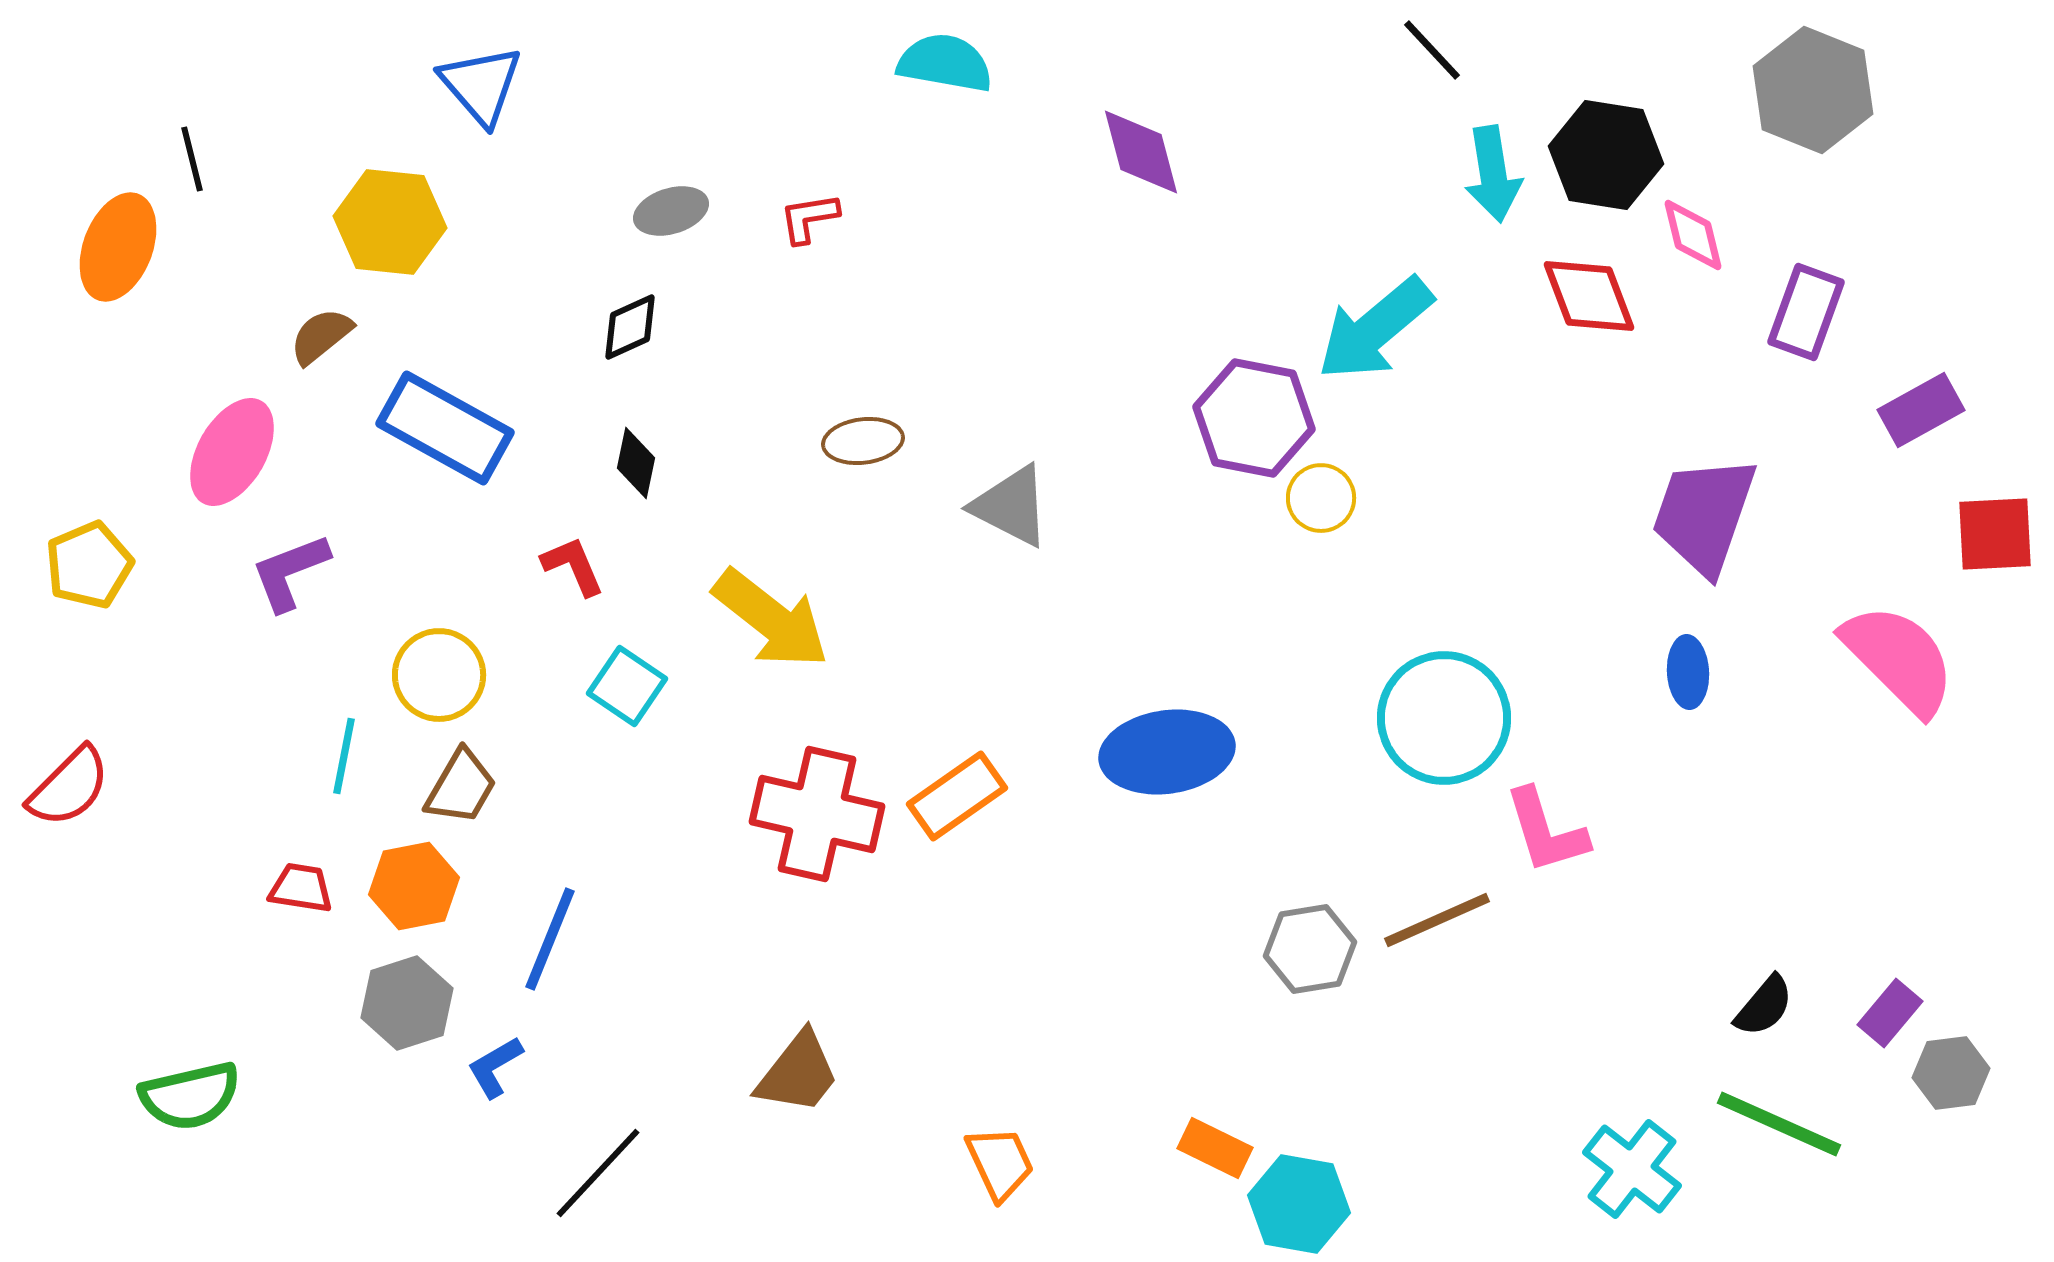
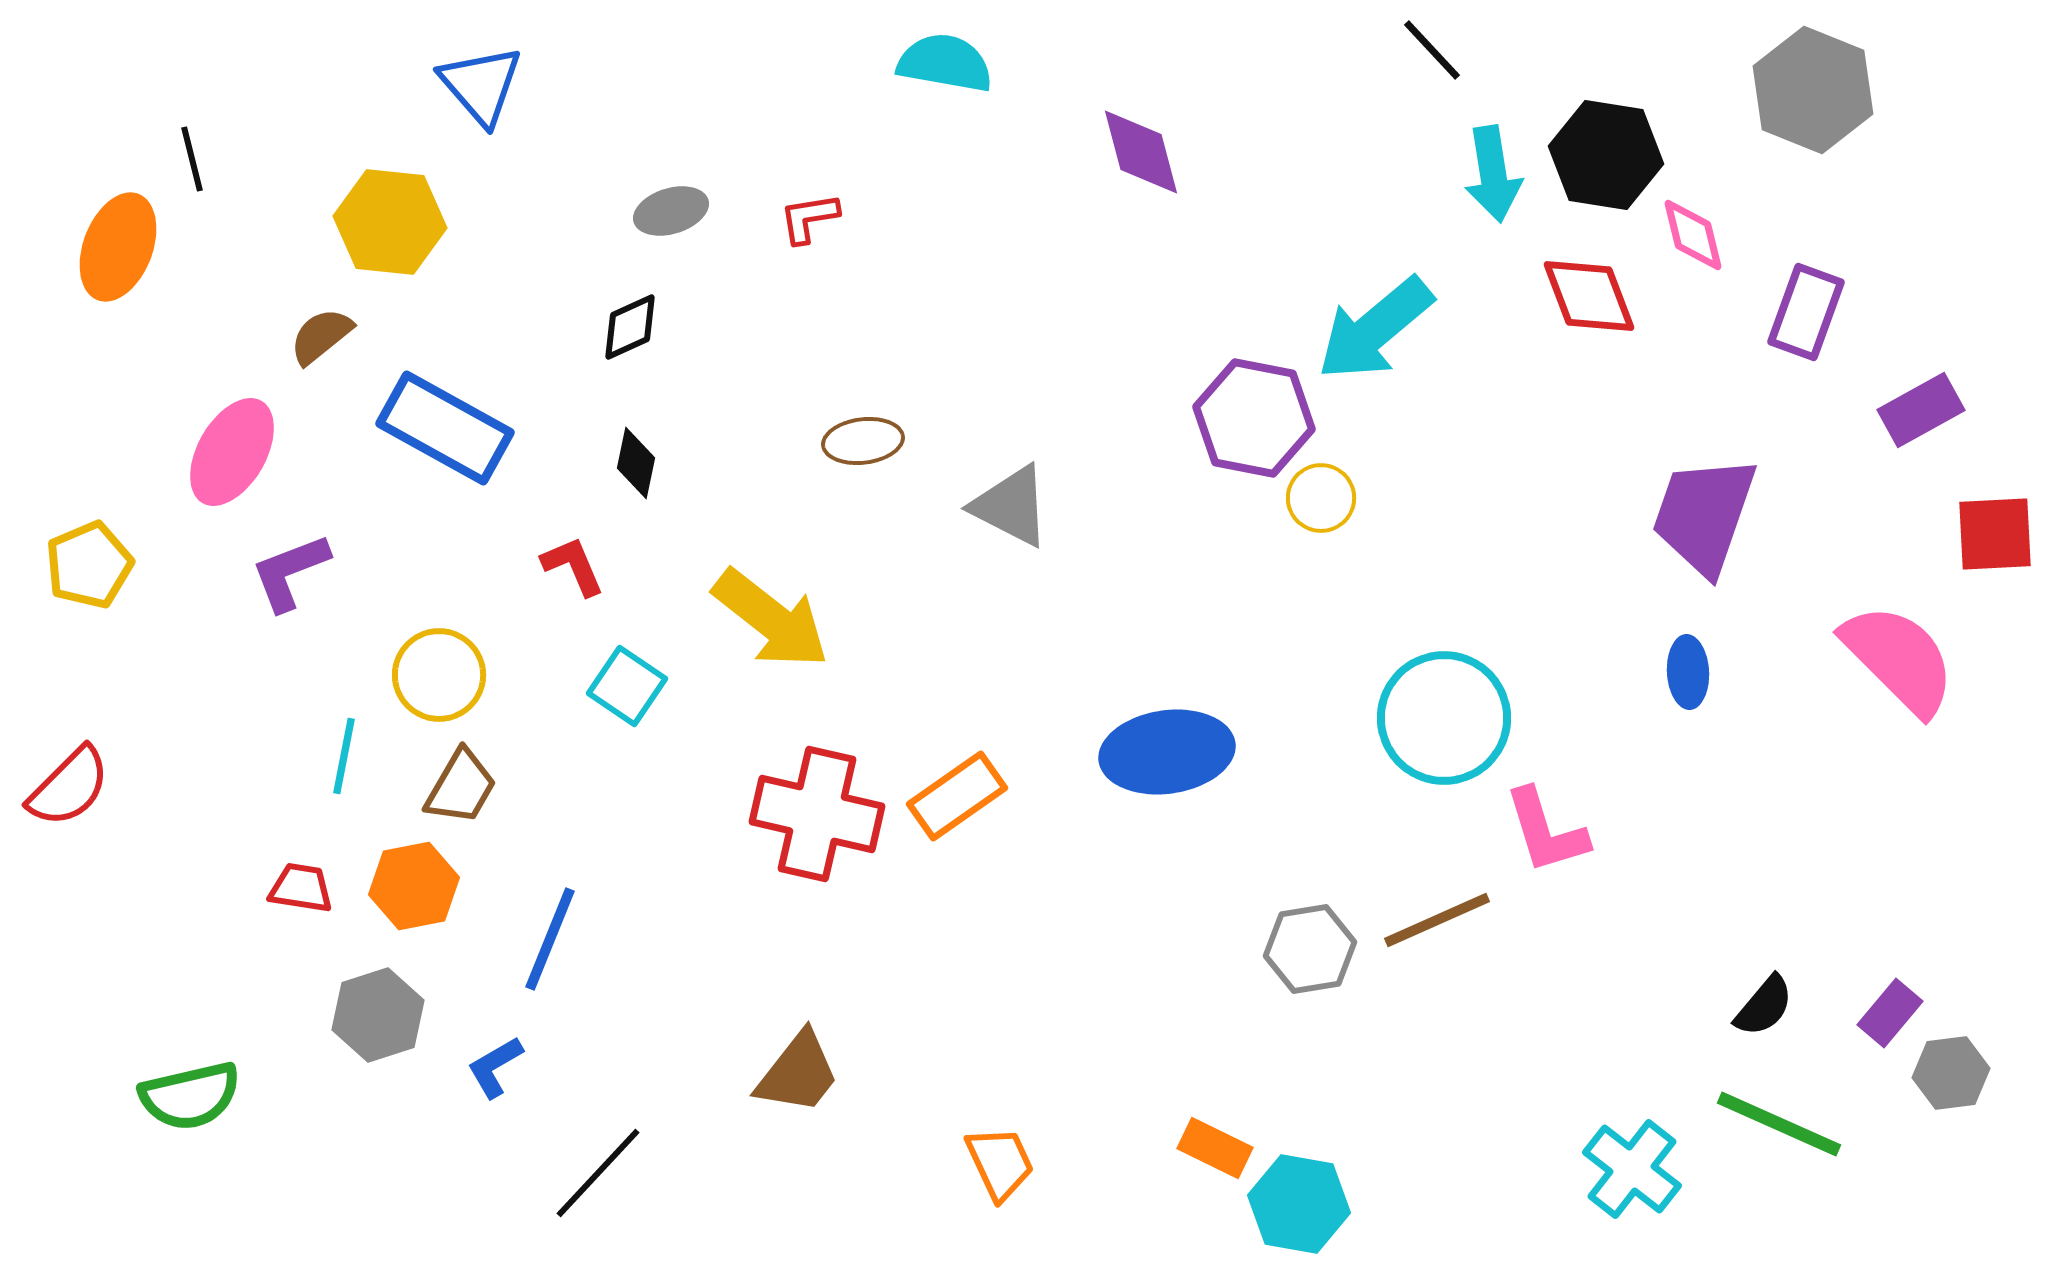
gray hexagon at (407, 1003): moved 29 px left, 12 px down
